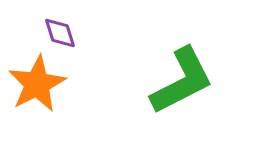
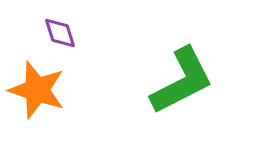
orange star: moved 6 px down; rotated 26 degrees counterclockwise
